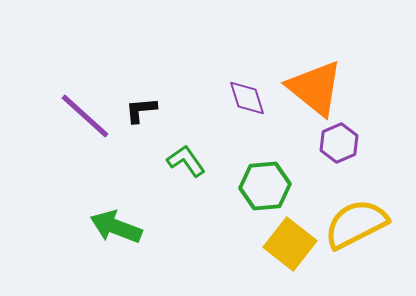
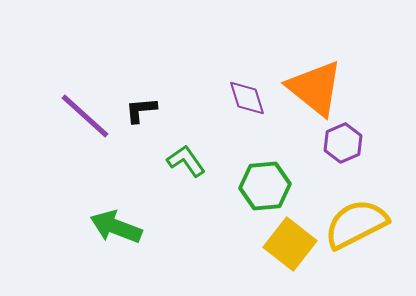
purple hexagon: moved 4 px right
